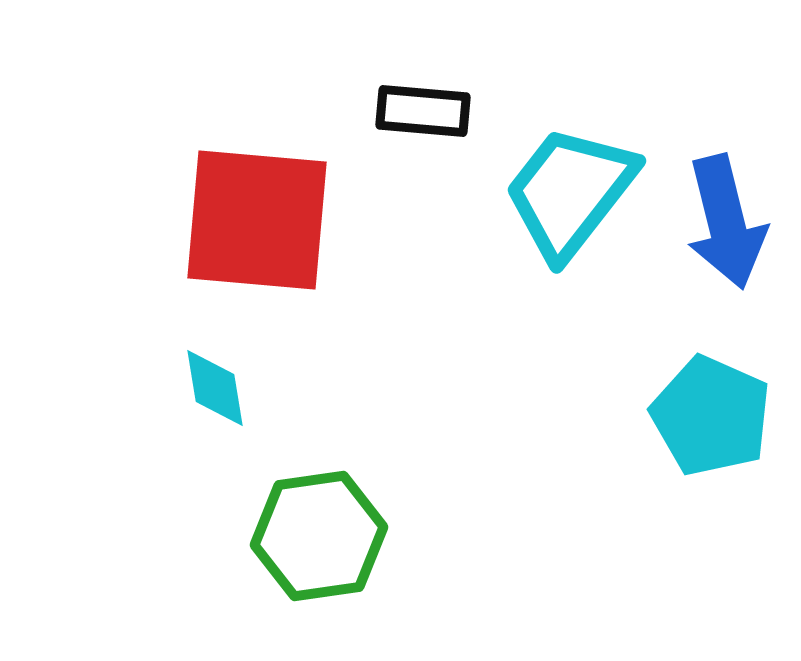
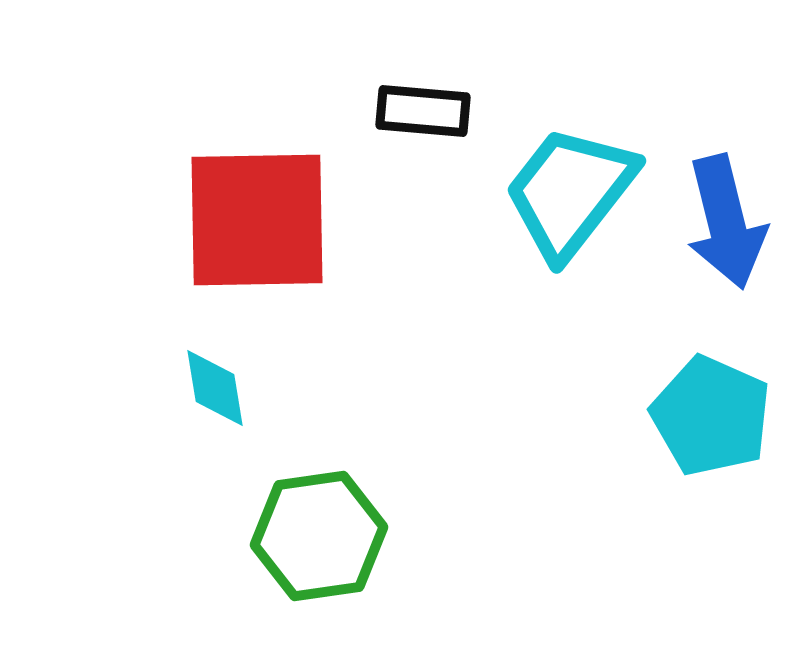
red square: rotated 6 degrees counterclockwise
